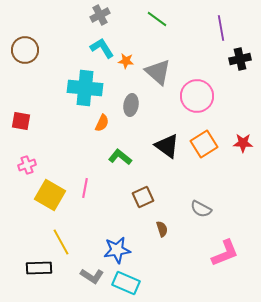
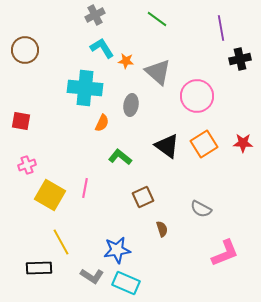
gray cross: moved 5 px left
